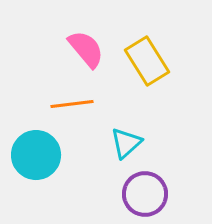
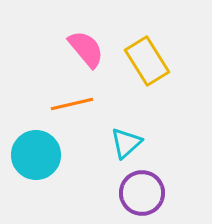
orange line: rotated 6 degrees counterclockwise
purple circle: moved 3 px left, 1 px up
